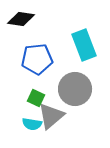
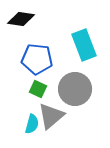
blue pentagon: rotated 12 degrees clockwise
green square: moved 2 px right, 9 px up
cyan semicircle: rotated 84 degrees counterclockwise
